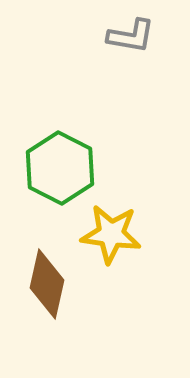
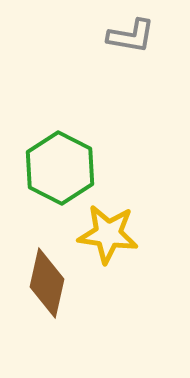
yellow star: moved 3 px left
brown diamond: moved 1 px up
